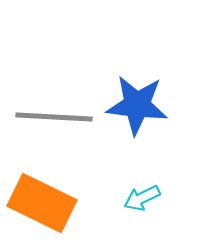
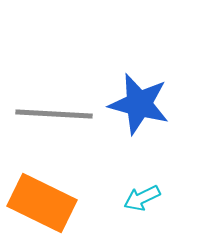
blue star: moved 2 px right, 1 px up; rotated 8 degrees clockwise
gray line: moved 3 px up
